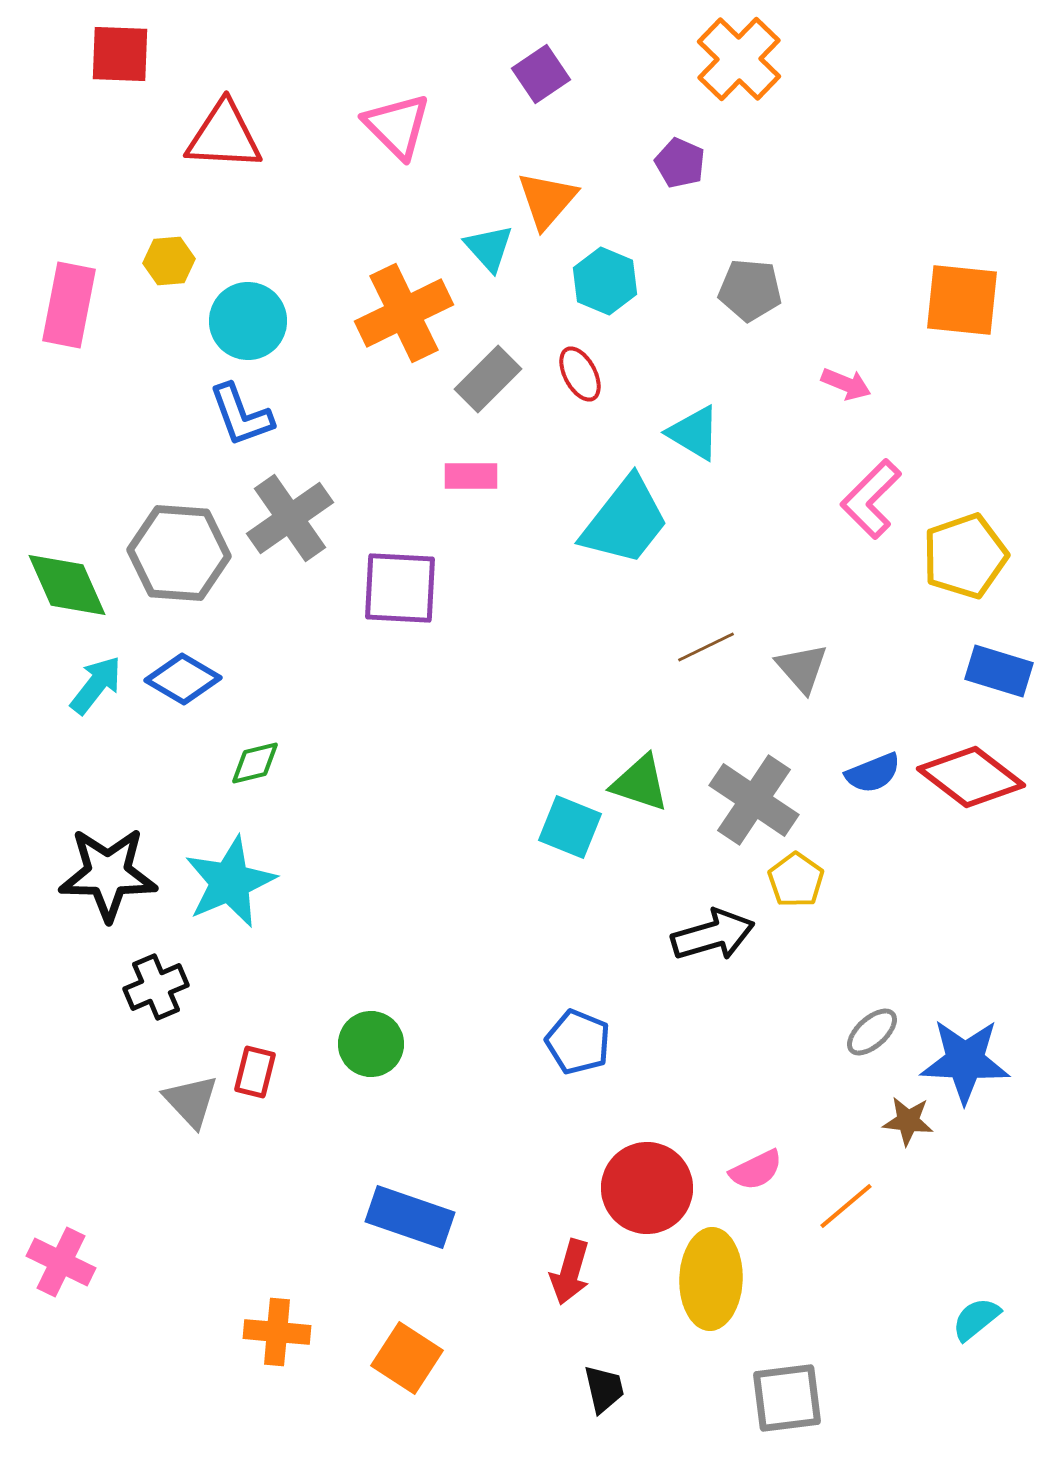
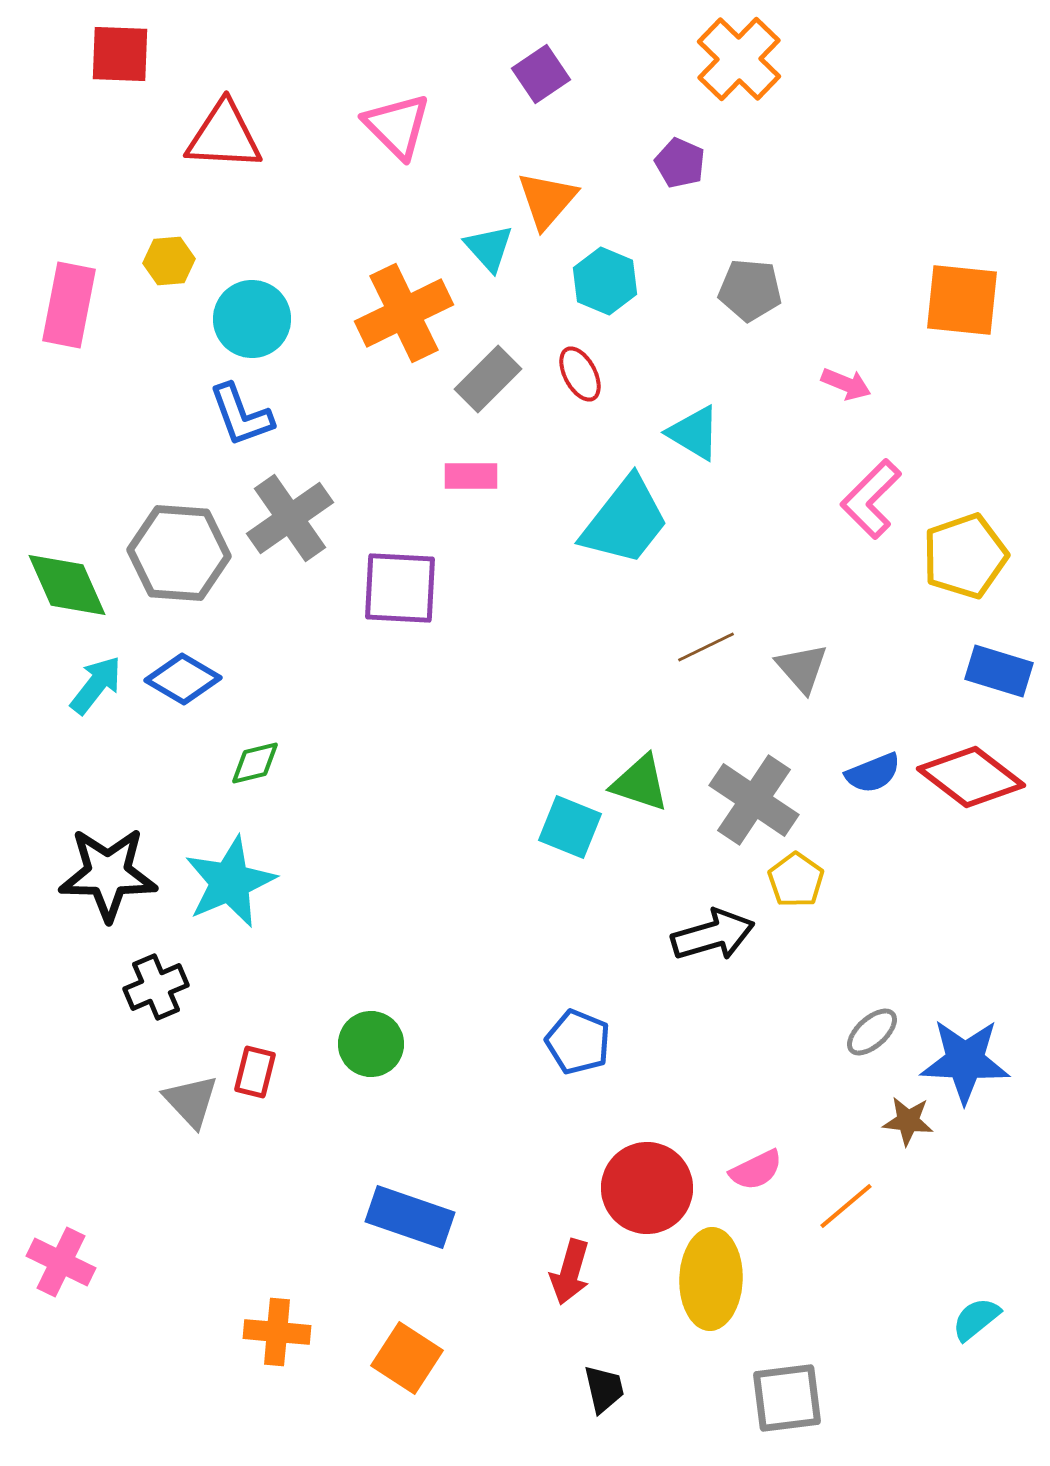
cyan circle at (248, 321): moved 4 px right, 2 px up
